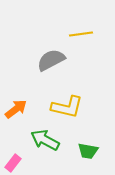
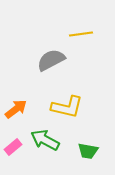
pink rectangle: moved 16 px up; rotated 12 degrees clockwise
